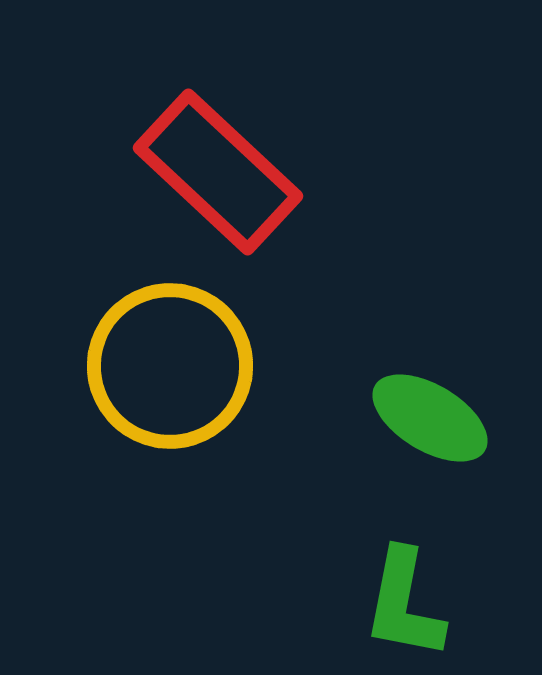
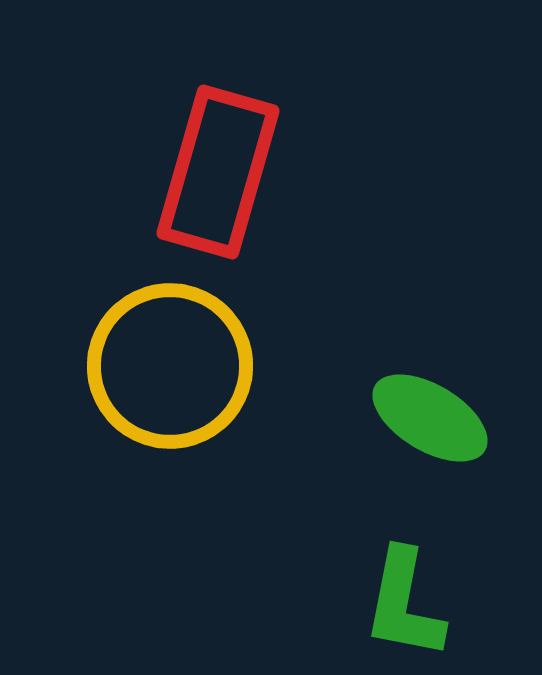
red rectangle: rotated 63 degrees clockwise
